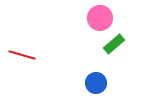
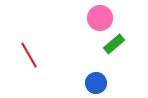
red line: moved 7 px right; rotated 44 degrees clockwise
